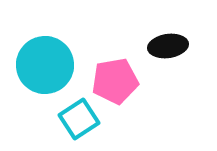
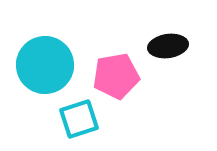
pink pentagon: moved 1 px right, 5 px up
cyan square: rotated 15 degrees clockwise
